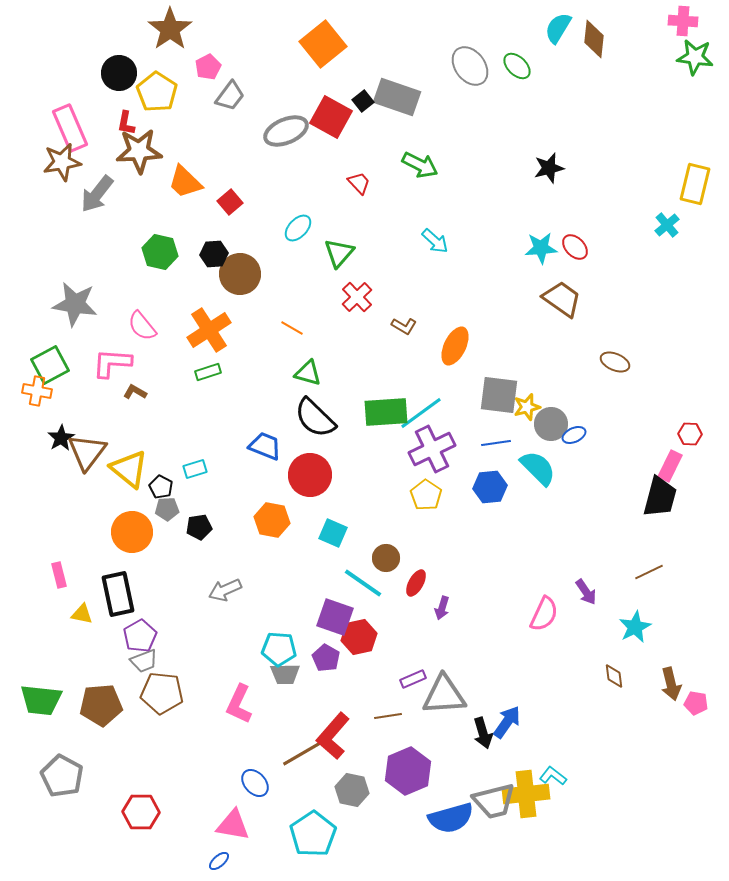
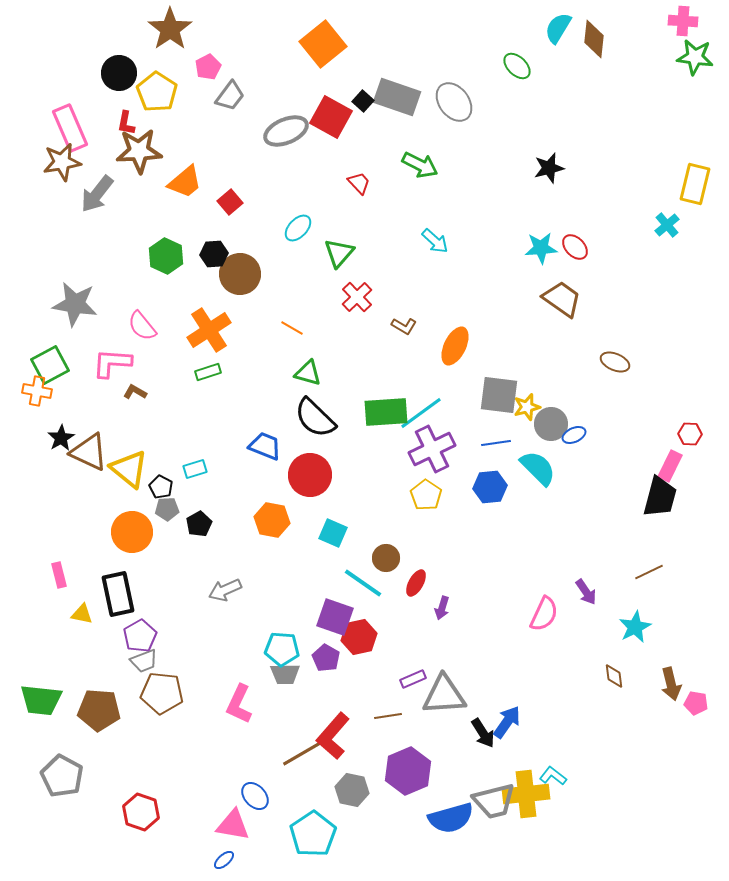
gray ellipse at (470, 66): moved 16 px left, 36 px down
black square at (363, 101): rotated 10 degrees counterclockwise
orange trapezoid at (185, 182): rotated 84 degrees counterclockwise
green hexagon at (160, 252): moved 6 px right, 4 px down; rotated 12 degrees clockwise
brown triangle at (87, 452): moved 2 px right; rotated 42 degrees counterclockwise
black pentagon at (199, 527): moved 3 px up; rotated 20 degrees counterclockwise
cyan pentagon at (279, 649): moved 3 px right
brown pentagon at (101, 705): moved 2 px left, 5 px down; rotated 9 degrees clockwise
black arrow at (483, 733): rotated 16 degrees counterclockwise
blue ellipse at (255, 783): moved 13 px down
red hexagon at (141, 812): rotated 18 degrees clockwise
blue ellipse at (219, 861): moved 5 px right, 1 px up
